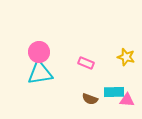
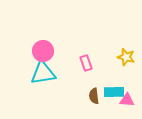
pink circle: moved 4 px right, 1 px up
pink rectangle: rotated 49 degrees clockwise
cyan triangle: moved 3 px right
brown semicircle: moved 4 px right, 3 px up; rotated 63 degrees clockwise
